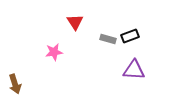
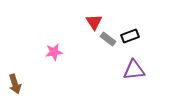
red triangle: moved 19 px right
gray rectangle: rotated 21 degrees clockwise
purple triangle: rotated 10 degrees counterclockwise
